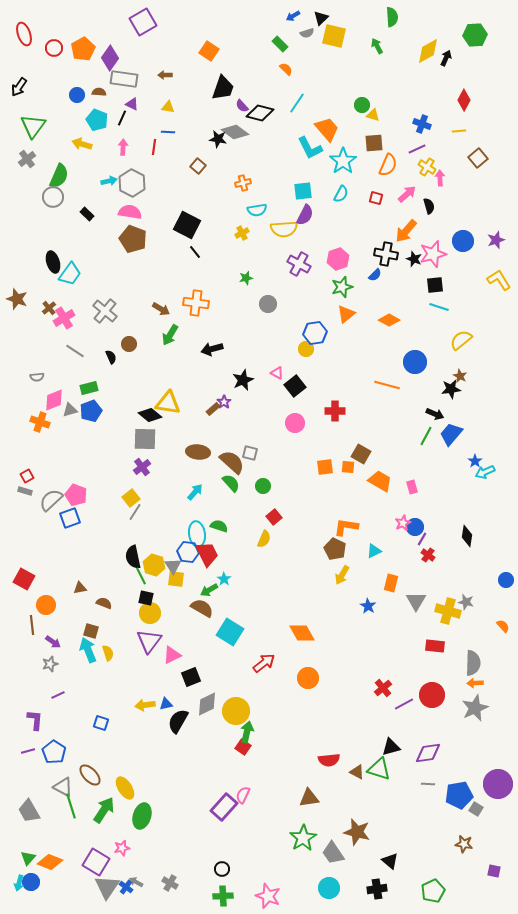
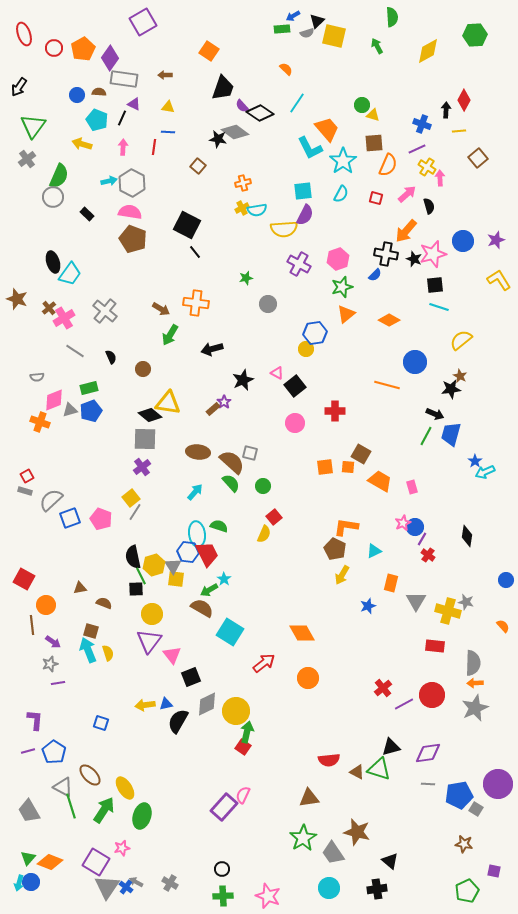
black triangle at (321, 18): moved 4 px left, 3 px down
green rectangle at (280, 44): moved 2 px right, 15 px up; rotated 49 degrees counterclockwise
black arrow at (446, 58): moved 52 px down; rotated 21 degrees counterclockwise
purple triangle at (132, 104): moved 2 px right
black diamond at (260, 113): rotated 20 degrees clockwise
yellow cross at (242, 233): moved 25 px up
brown circle at (129, 344): moved 14 px right, 25 px down
blue trapezoid at (451, 434): rotated 25 degrees counterclockwise
pink pentagon at (76, 495): moved 25 px right, 24 px down
yellow semicircle at (264, 539): moved 5 px up
yellow hexagon at (154, 565): rotated 25 degrees clockwise
black square at (146, 598): moved 10 px left, 9 px up; rotated 14 degrees counterclockwise
blue star at (368, 606): rotated 21 degrees clockwise
yellow circle at (150, 613): moved 2 px right, 1 px down
pink triangle at (172, 655): rotated 42 degrees counterclockwise
purple line at (58, 695): moved 12 px up; rotated 16 degrees clockwise
green pentagon at (433, 891): moved 34 px right
